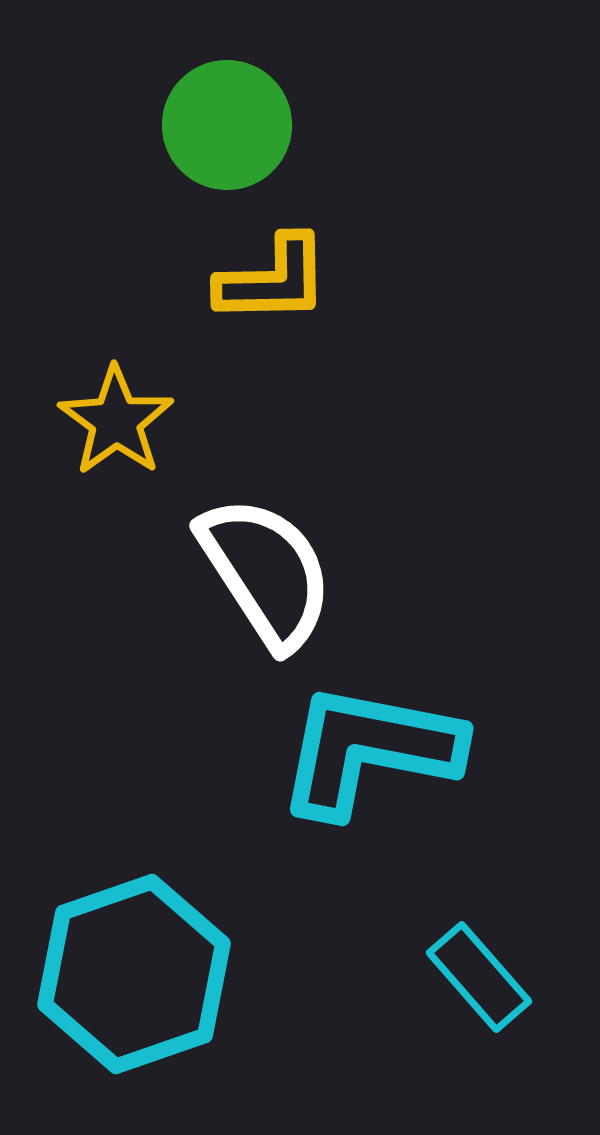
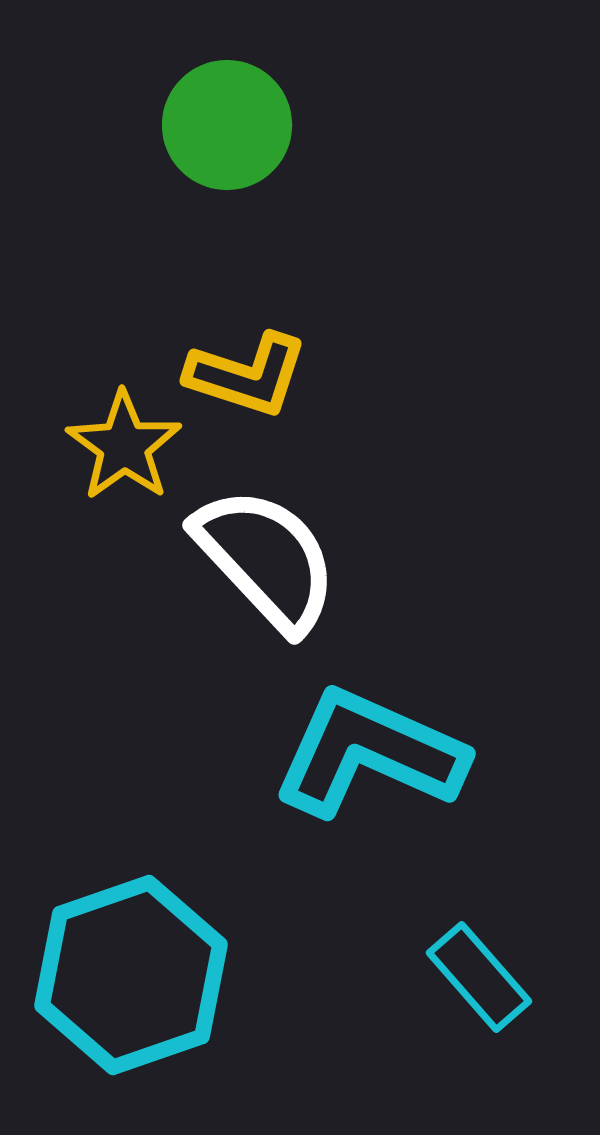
yellow L-shape: moved 26 px left, 95 px down; rotated 19 degrees clockwise
yellow star: moved 8 px right, 25 px down
white semicircle: moved 13 px up; rotated 10 degrees counterclockwise
cyan L-shape: moved 3 px down; rotated 13 degrees clockwise
cyan hexagon: moved 3 px left, 1 px down
